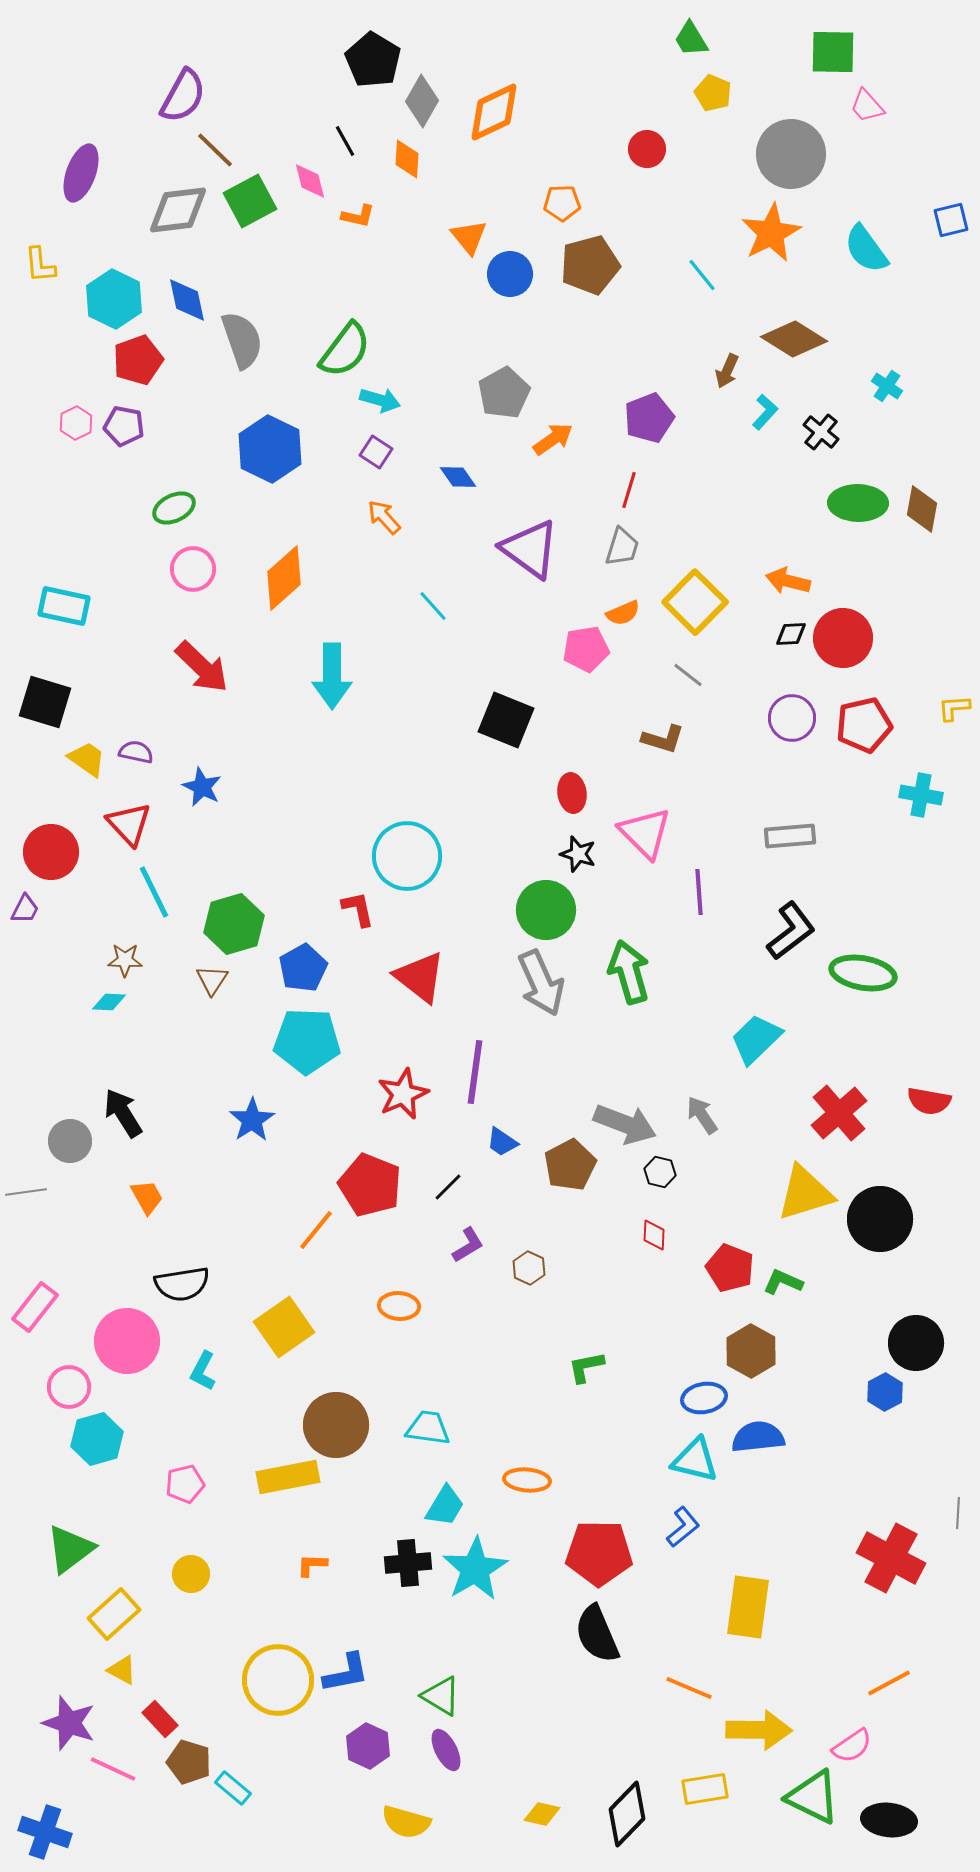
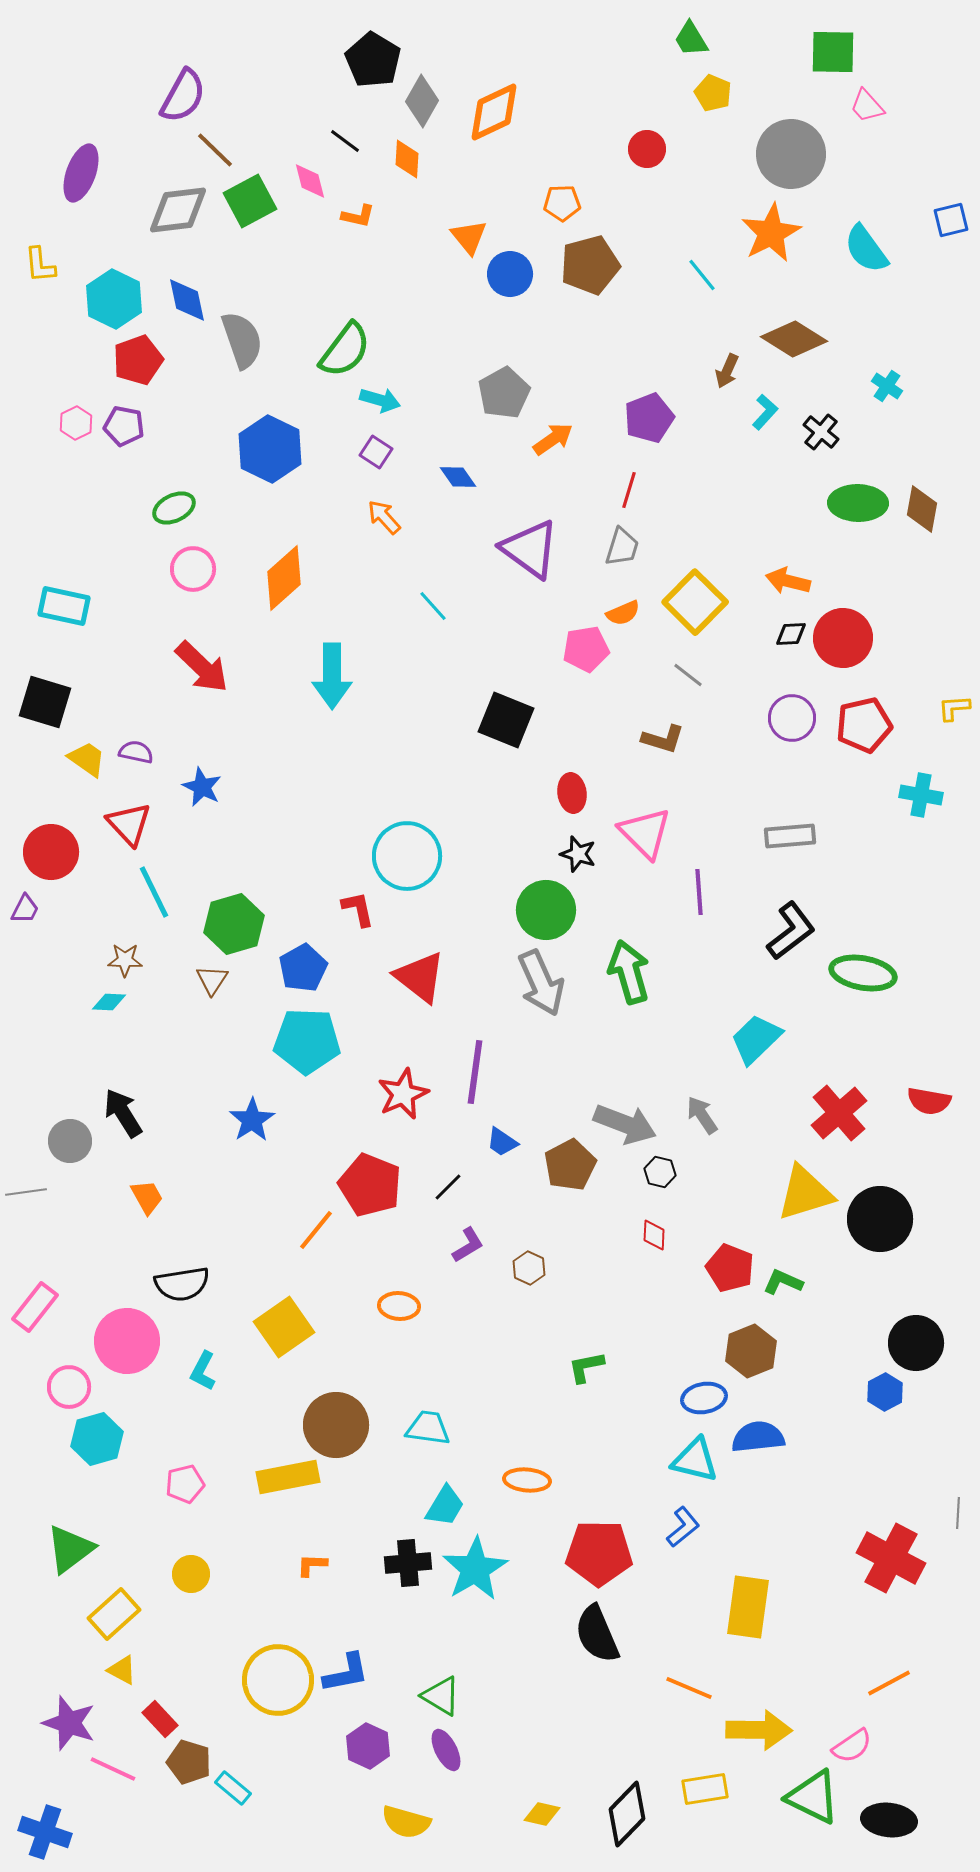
black line at (345, 141): rotated 24 degrees counterclockwise
brown hexagon at (751, 1351): rotated 9 degrees clockwise
